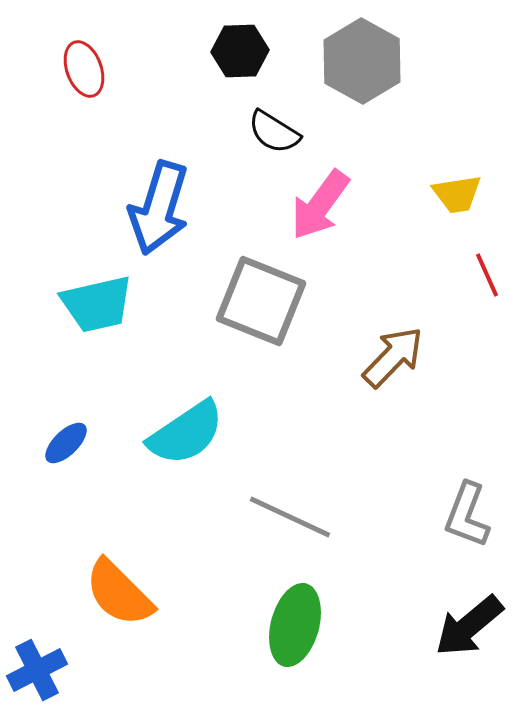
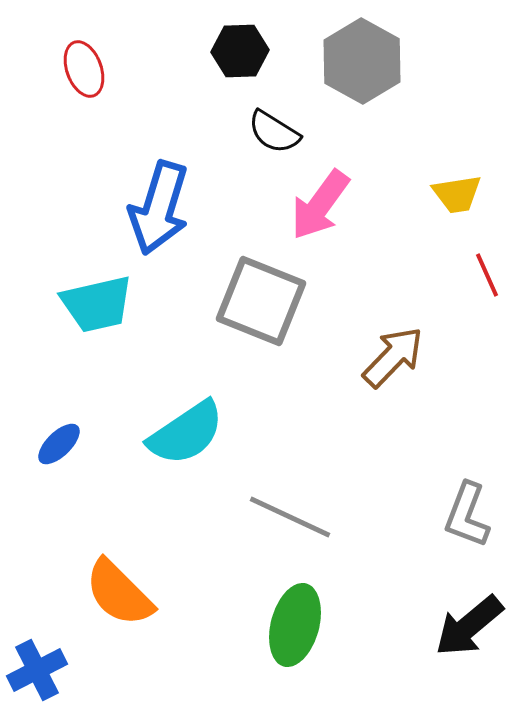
blue ellipse: moved 7 px left, 1 px down
